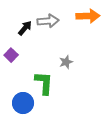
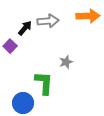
purple square: moved 1 px left, 9 px up
